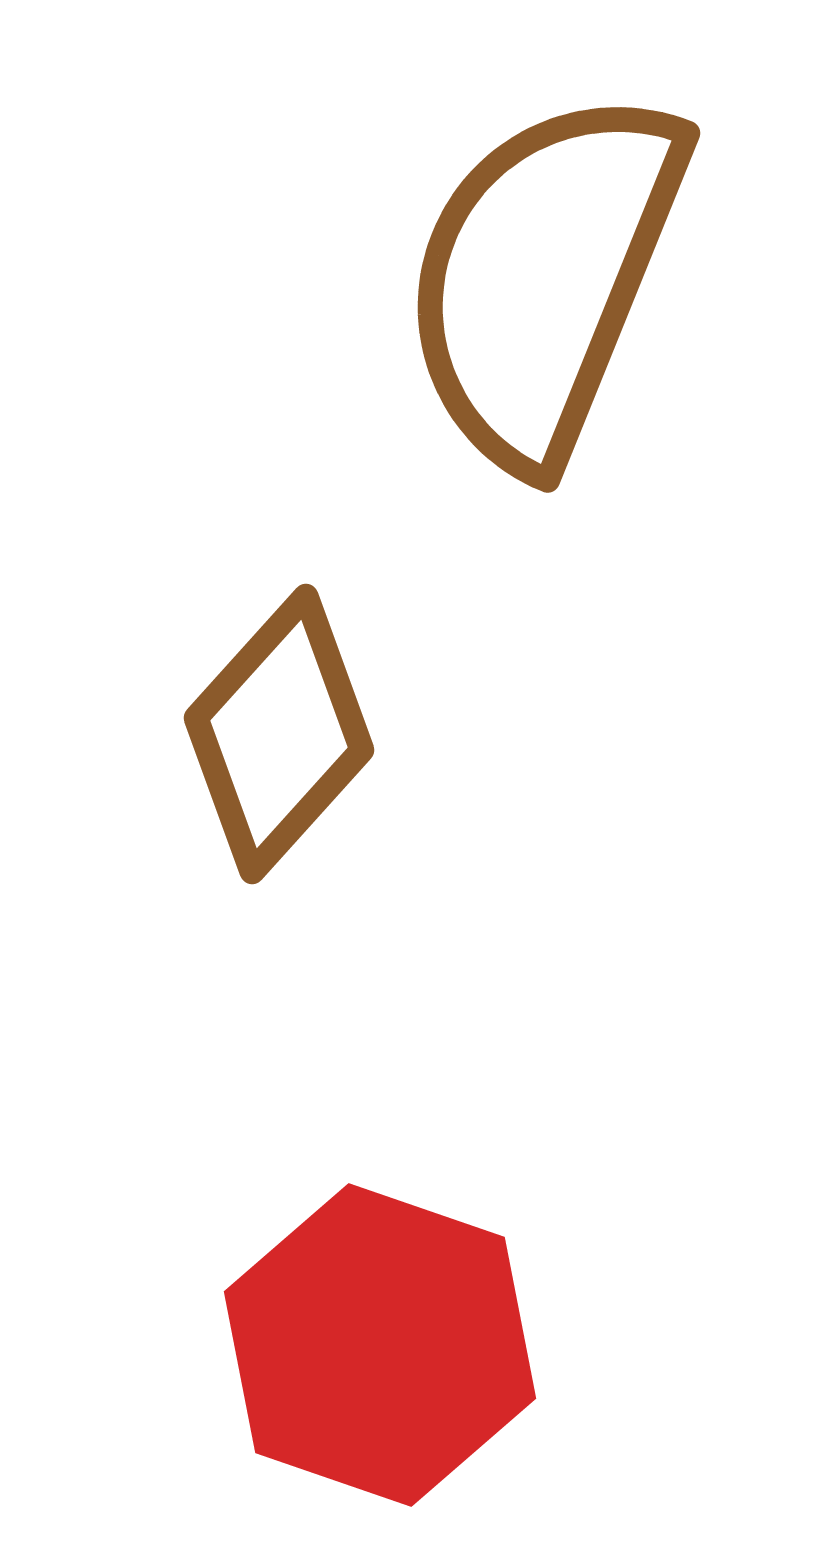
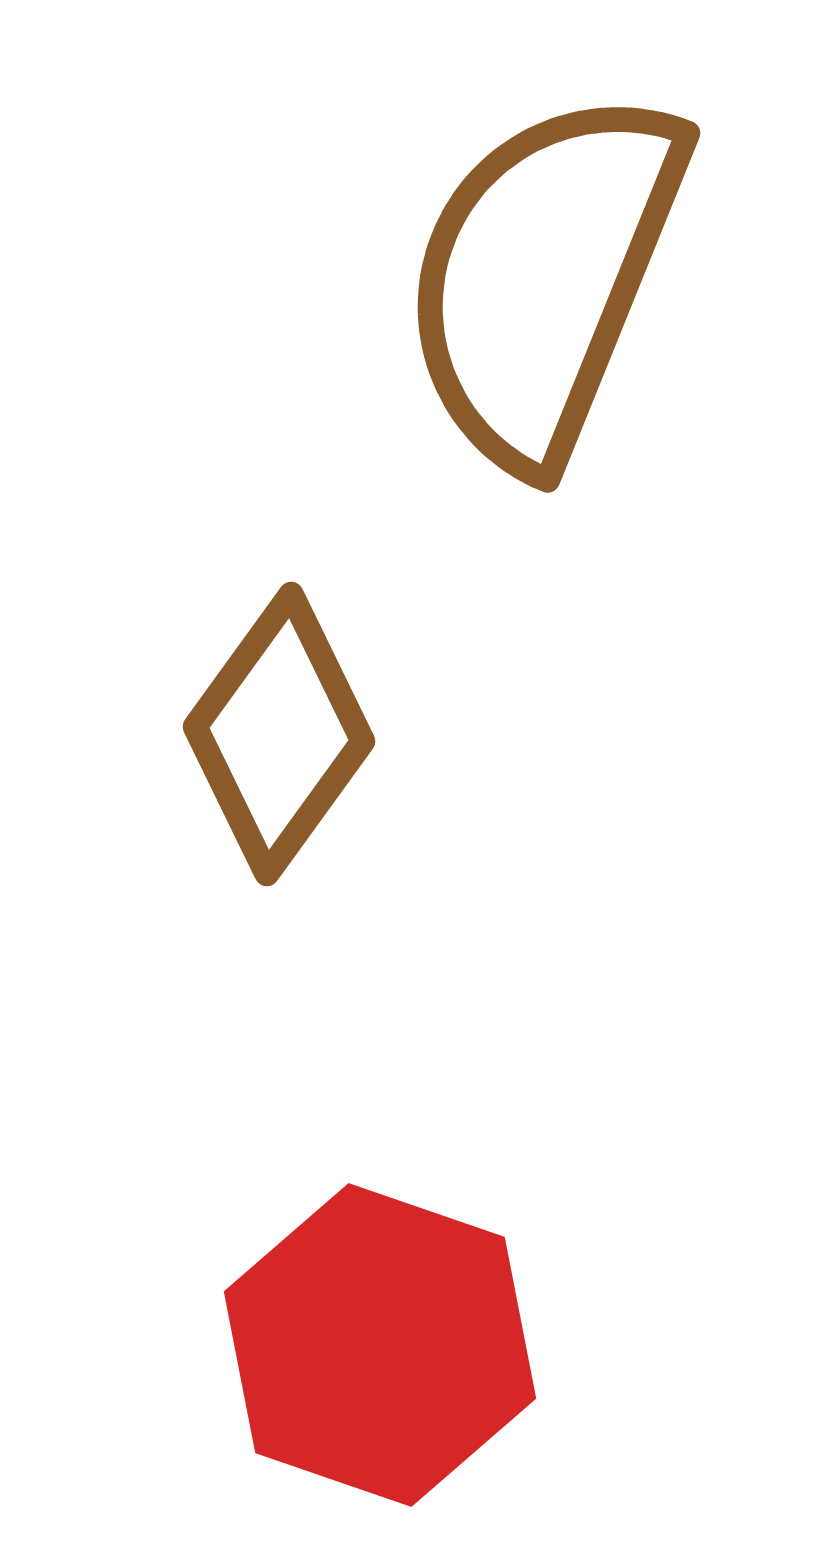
brown diamond: rotated 6 degrees counterclockwise
